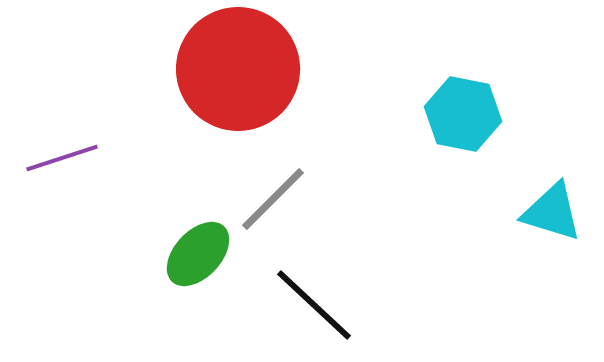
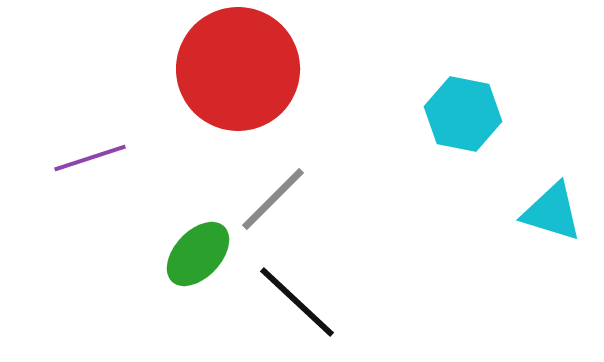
purple line: moved 28 px right
black line: moved 17 px left, 3 px up
